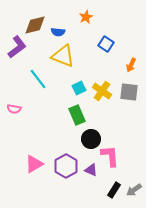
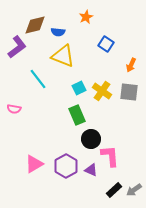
black rectangle: rotated 14 degrees clockwise
